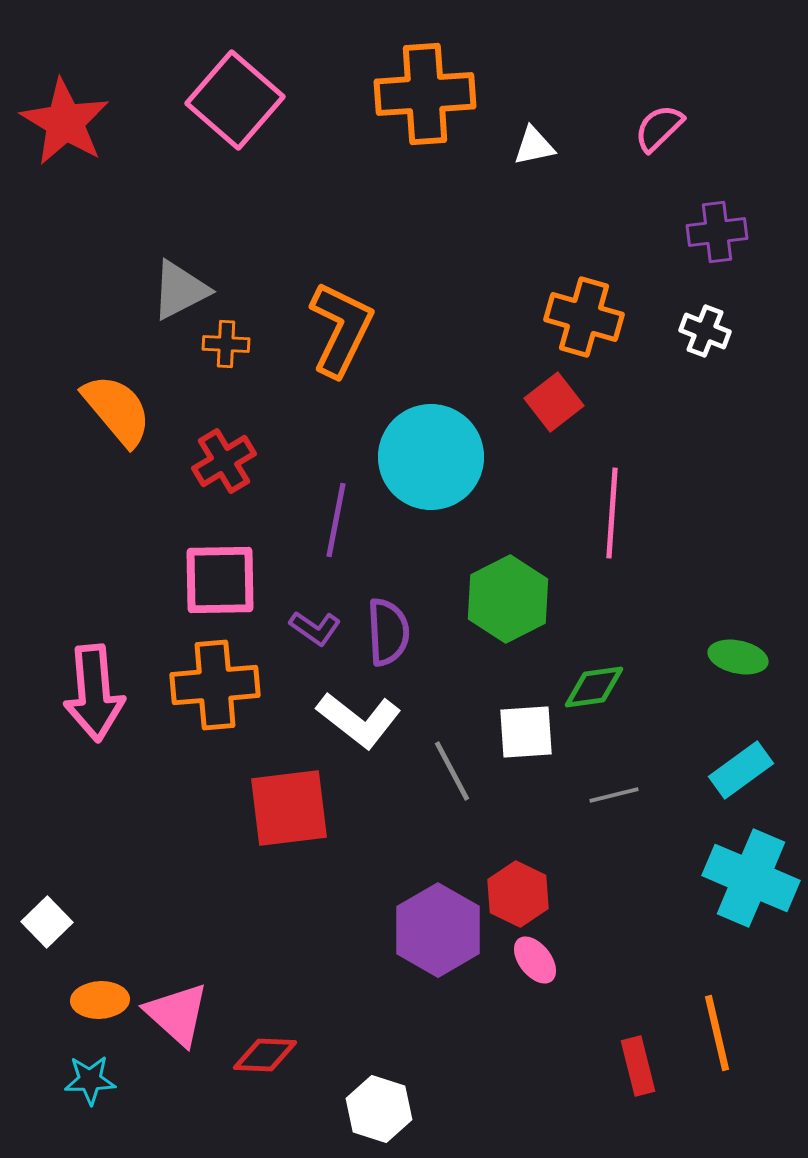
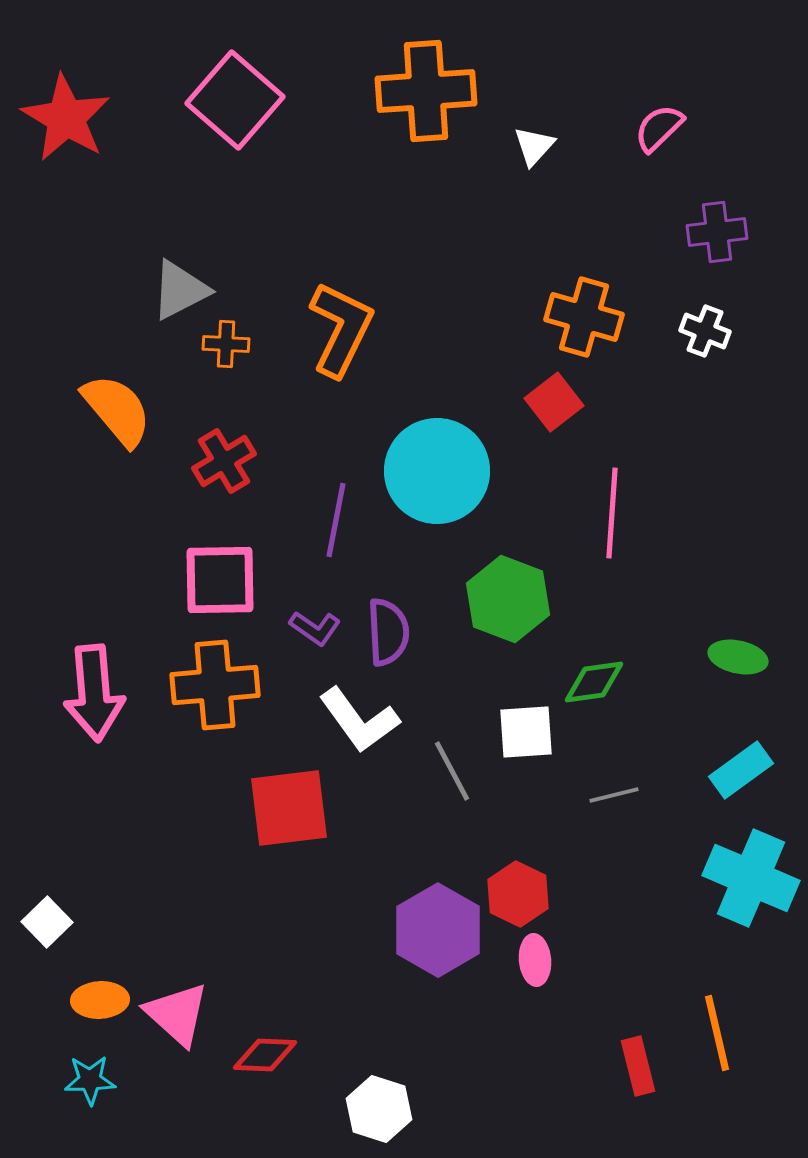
orange cross at (425, 94): moved 1 px right, 3 px up
red star at (65, 122): moved 1 px right, 4 px up
white triangle at (534, 146): rotated 36 degrees counterclockwise
cyan circle at (431, 457): moved 6 px right, 14 px down
green hexagon at (508, 599): rotated 12 degrees counterclockwise
green diamond at (594, 687): moved 5 px up
white L-shape at (359, 720): rotated 16 degrees clockwise
pink ellipse at (535, 960): rotated 33 degrees clockwise
